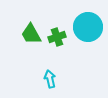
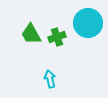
cyan circle: moved 4 px up
